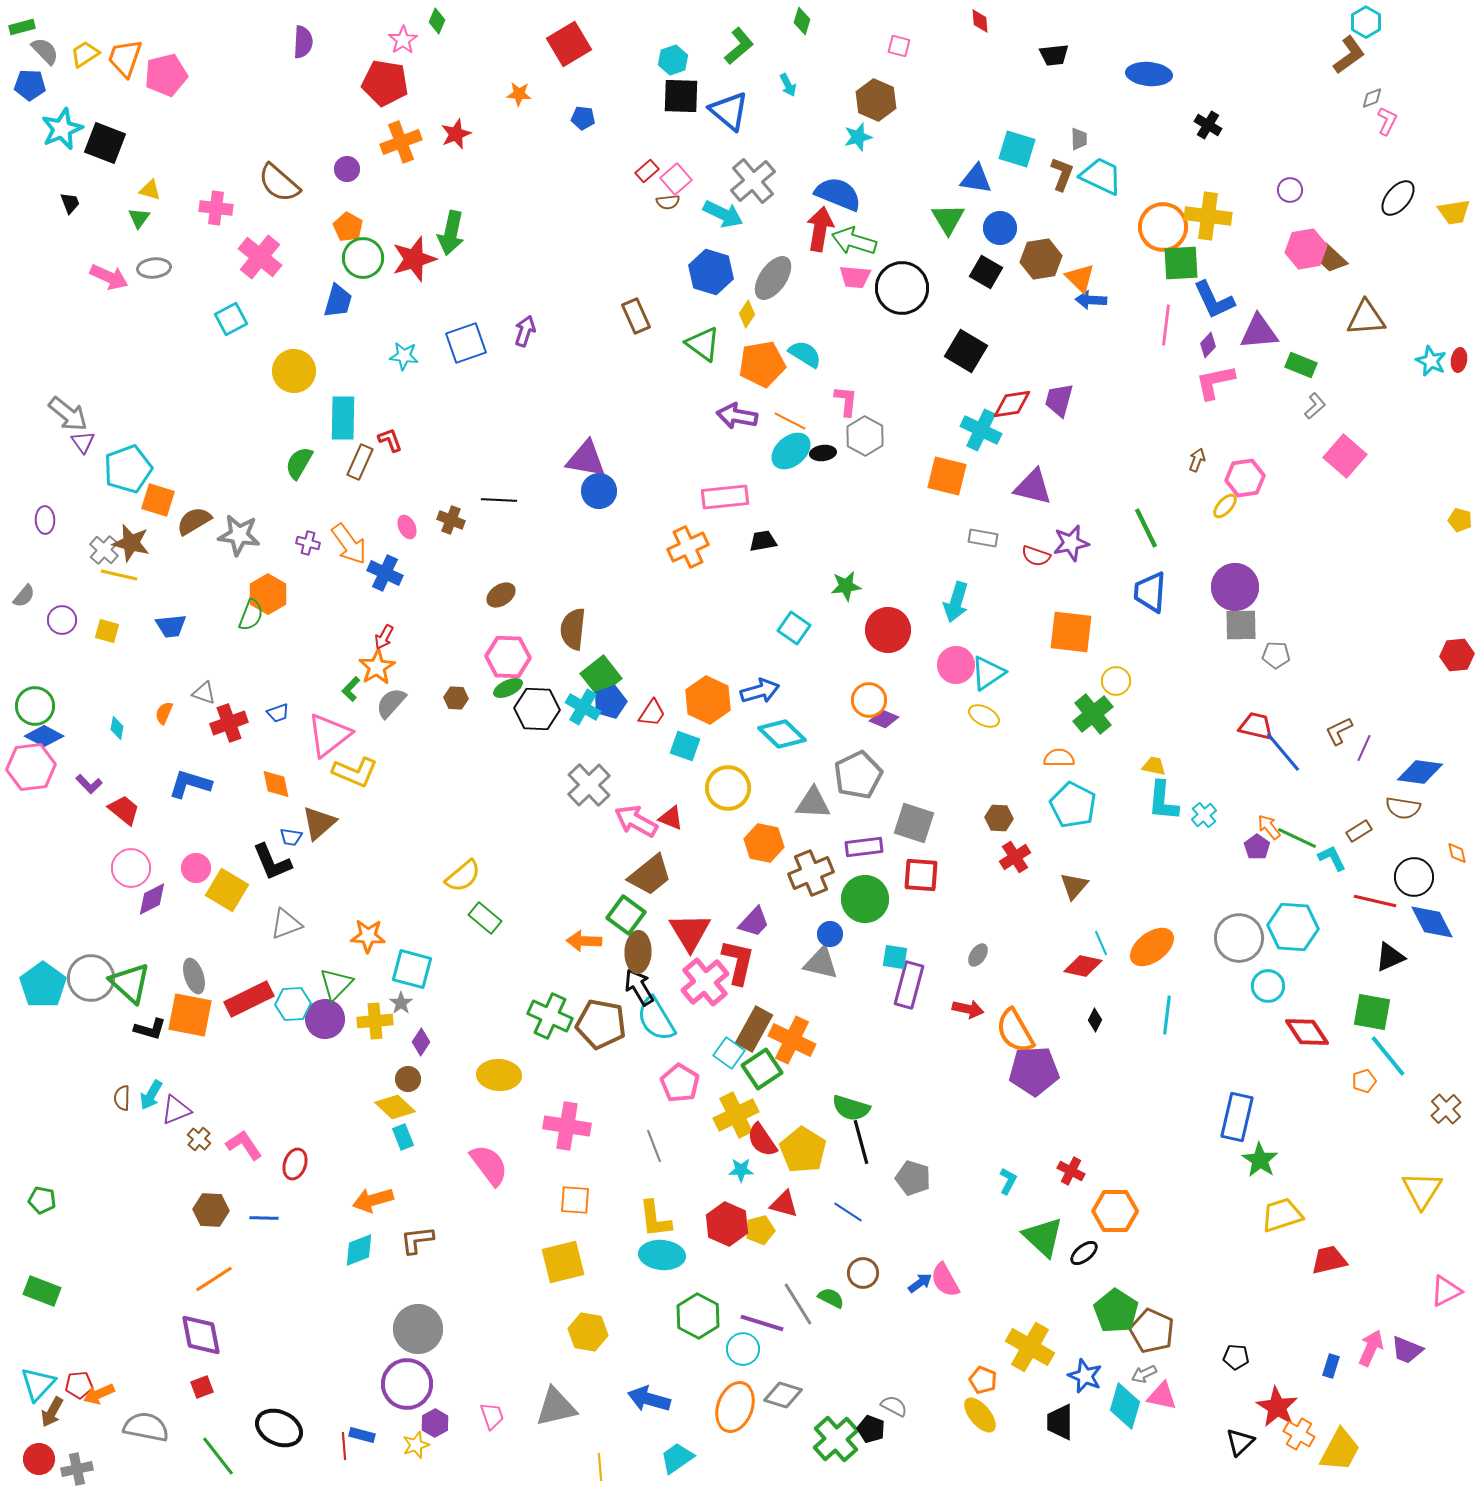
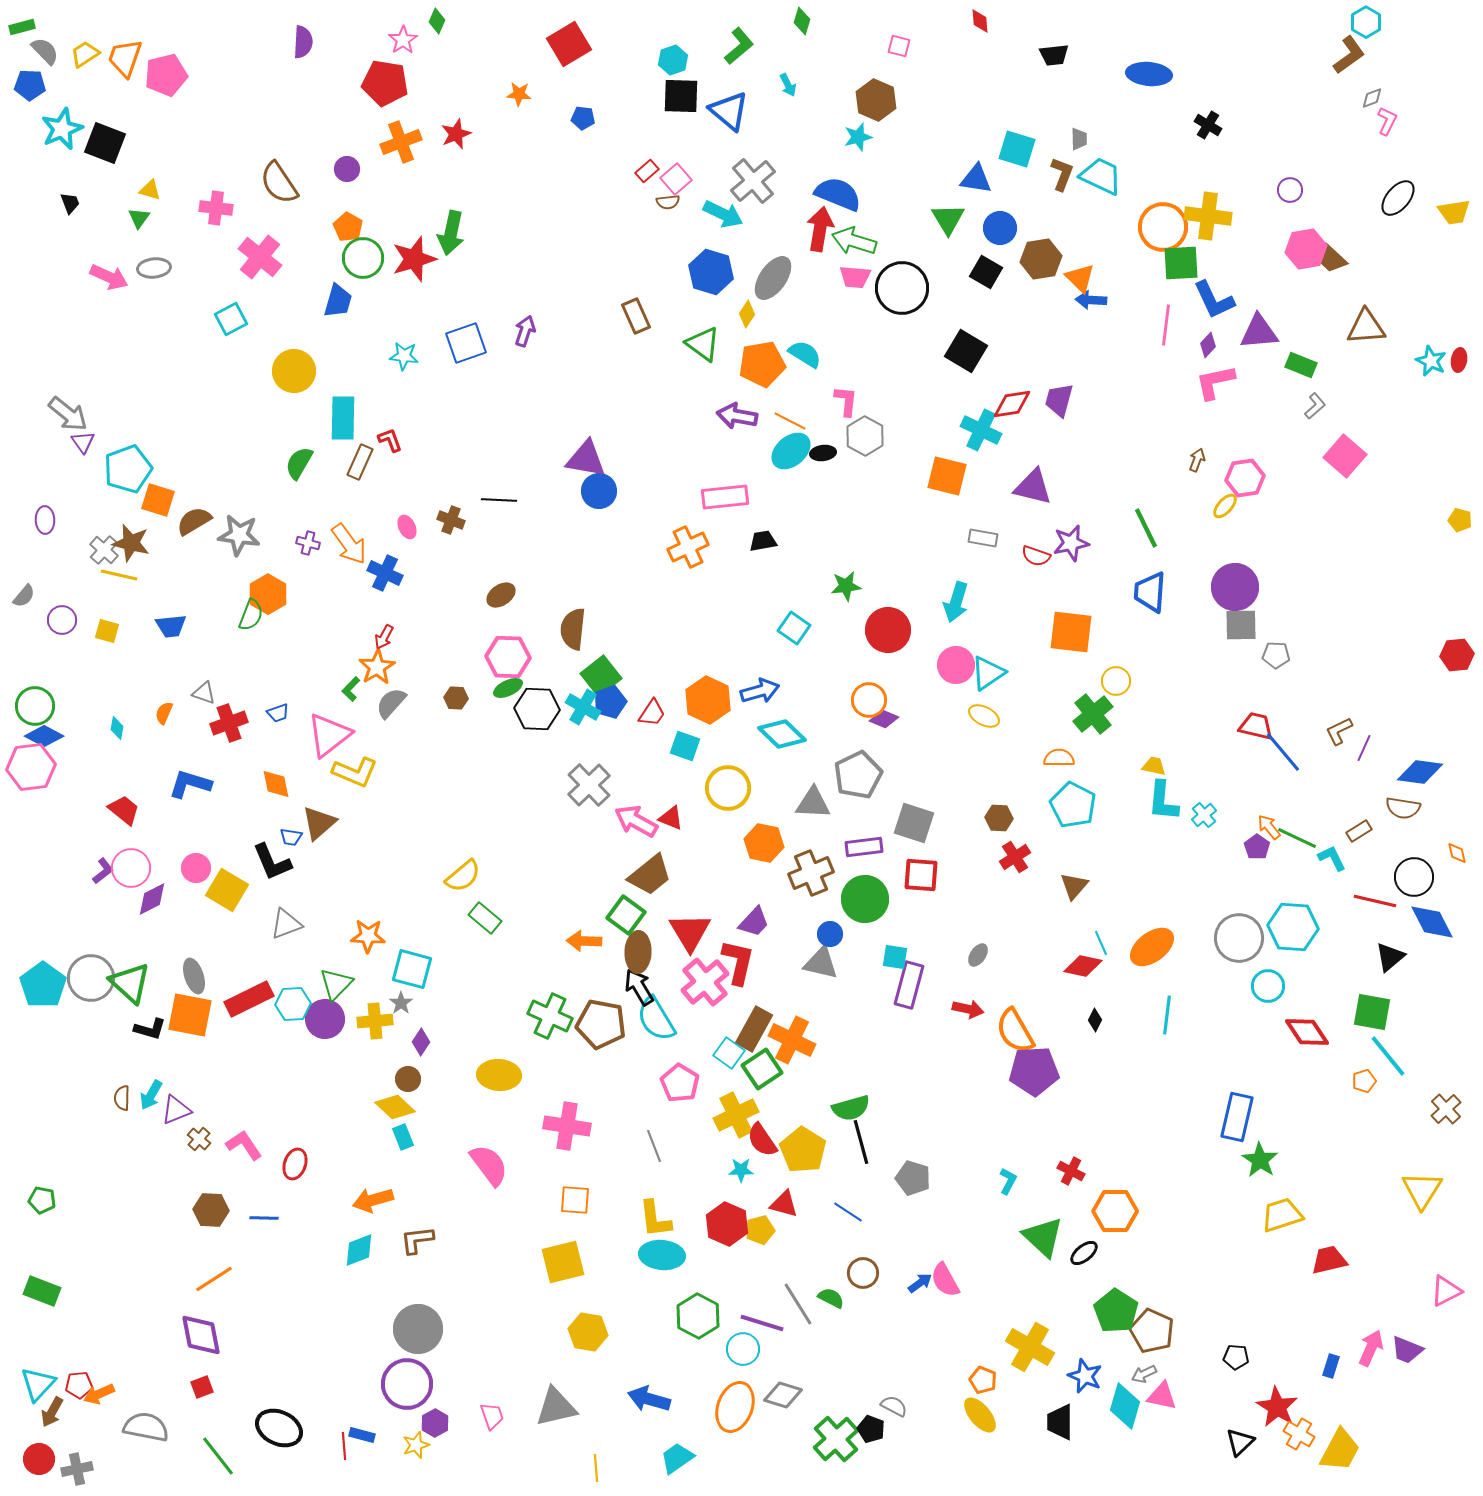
brown semicircle at (279, 183): rotated 15 degrees clockwise
brown triangle at (1366, 318): moved 9 px down
purple L-shape at (89, 784): moved 14 px right, 87 px down; rotated 84 degrees counterclockwise
black triangle at (1390, 957): rotated 16 degrees counterclockwise
green semicircle at (851, 1108): rotated 33 degrees counterclockwise
yellow line at (600, 1467): moved 4 px left, 1 px down
